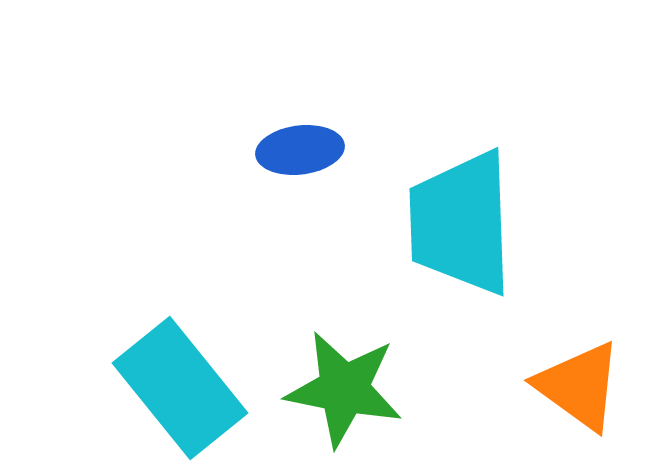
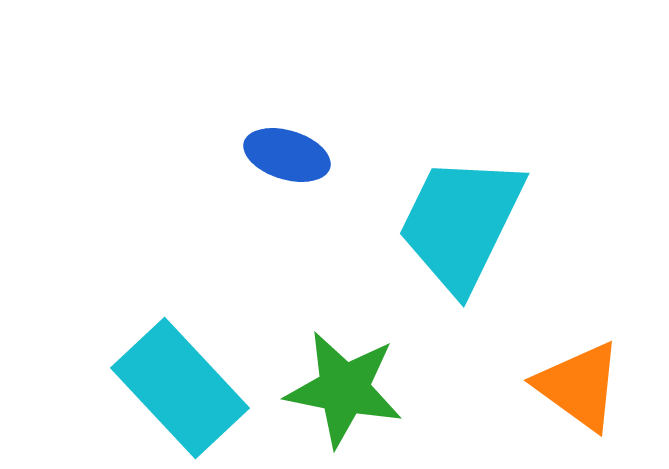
blue ellipse: moved 13 px left, 5 px down; rotated 24 degrees clockwise
cyan trapezoid: rotated 28 degrees clockwise
cyan rectangle: rotated 4 degrees counterclockwise
